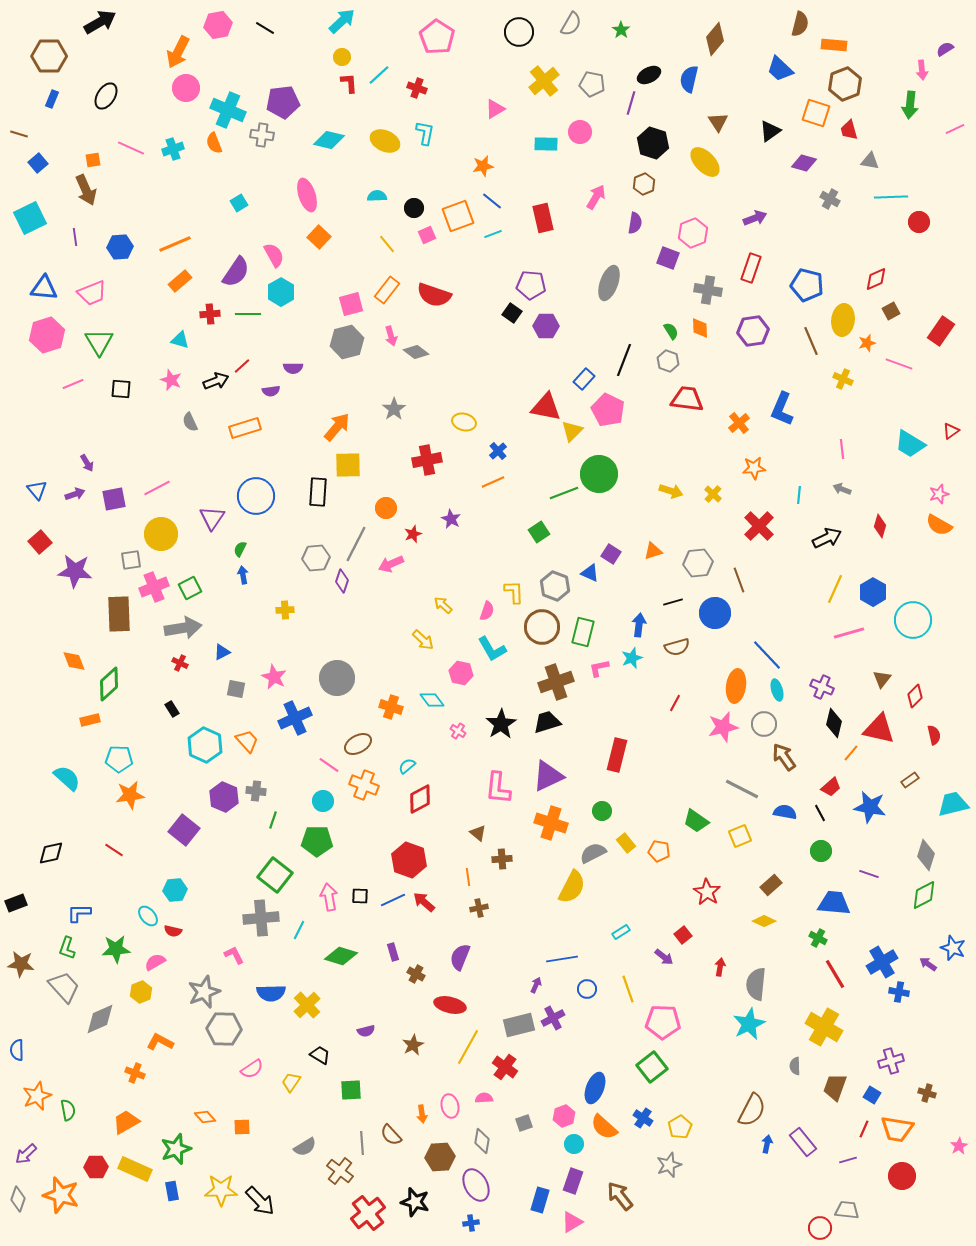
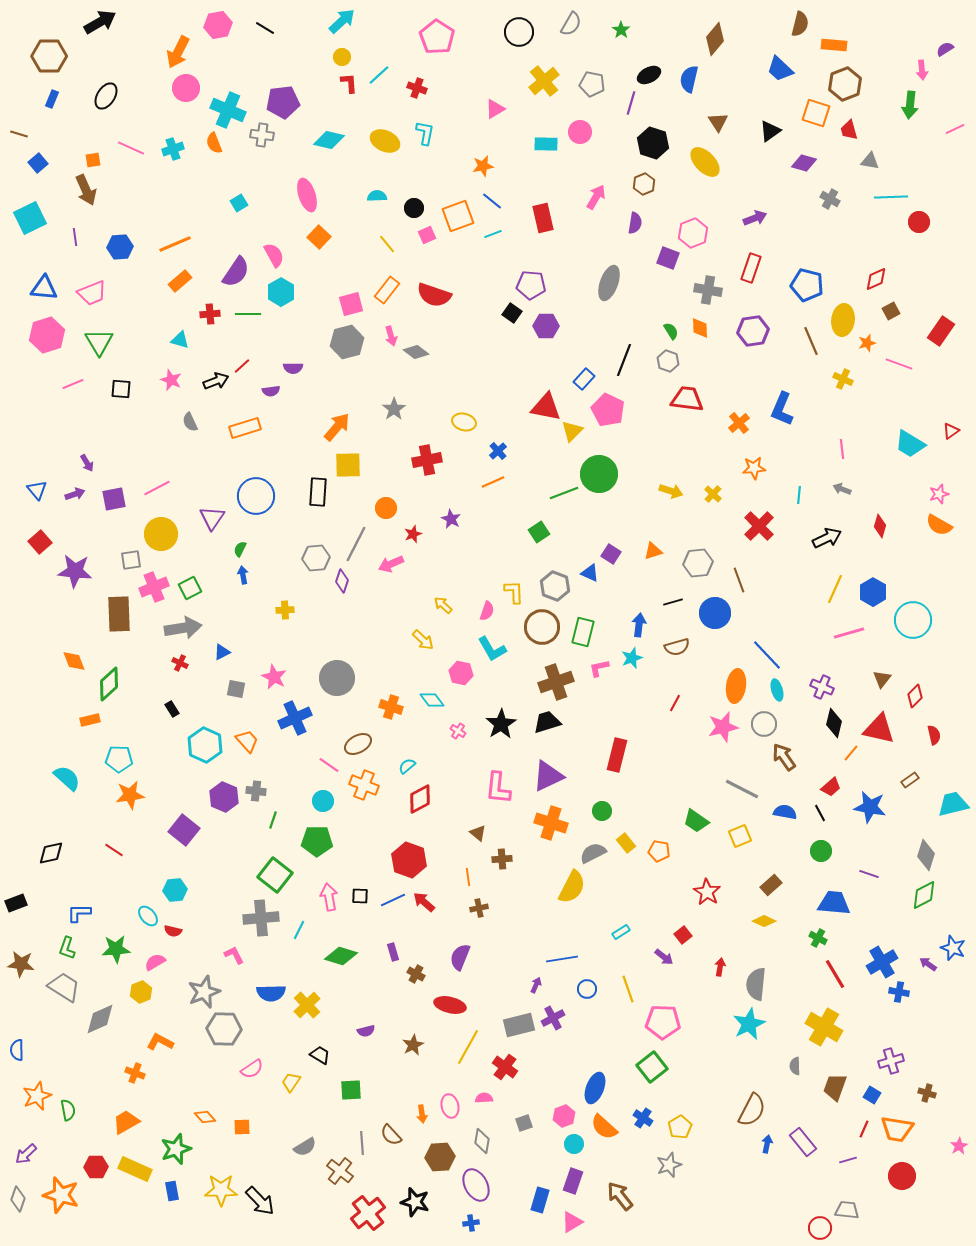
gray trapezoid at (64, 987): rotated 16 degrees counterclockwise
